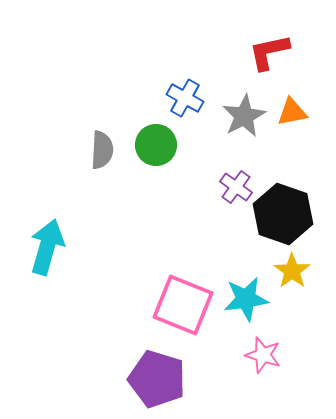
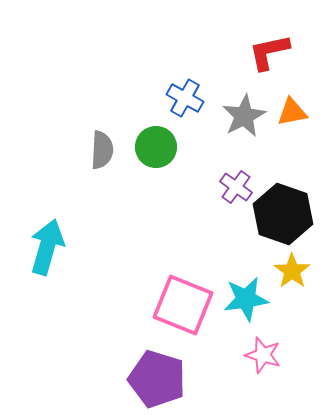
green circle: moved 2 px down
